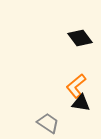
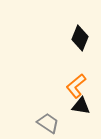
black diamond: rotated 60 degrees clockwise
black triangle: moved 3 px down
